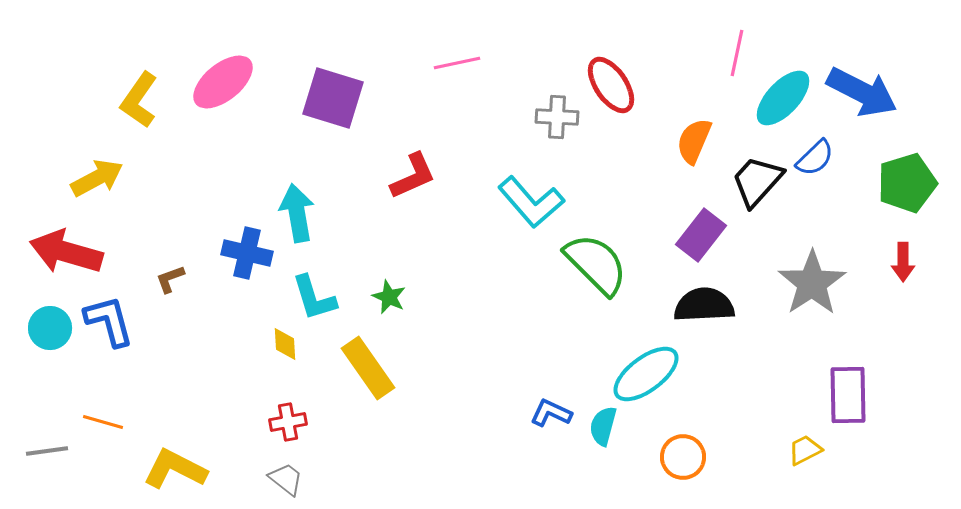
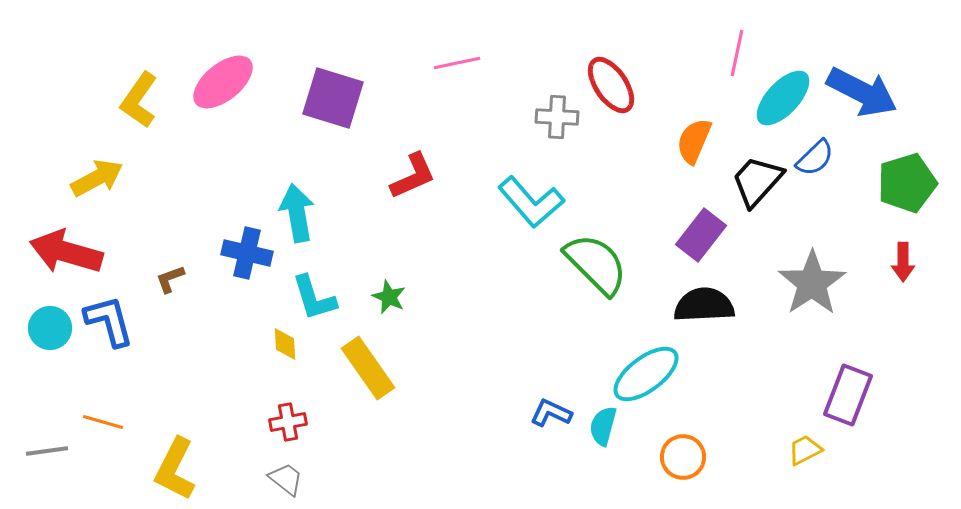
purple rectangle at (848, 395): rotated 22 degrees clockwise
yellow L-shape at (175, 469): rotated 90 degrees counterclockwise
